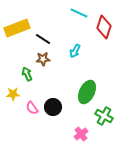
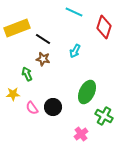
cyan line: moved 5 px left, 1 px up
brown star: rotated 16 degrees clockwise
